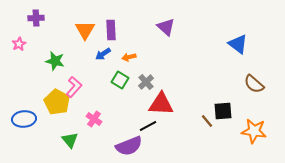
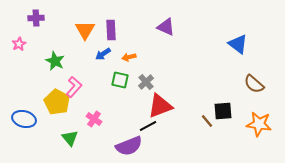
purple triangle: rotated 18 degrees counterclockwise
green star: rotated 12 degrees clockwise
green square: rotated 18 degrees counterclockwise
red triangle: moved 1 px left, 2 px down; rotated 24 degrees counterclockwise
blue ellipse: rotated 20 degrees clockwise
orange star: moved 5 px right, 7 px up
green triangle: moved 2 px up
